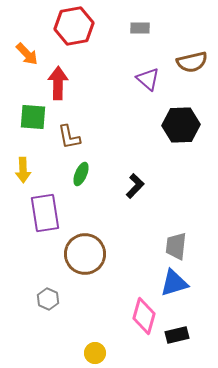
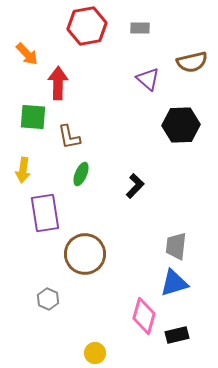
red hexagon: moved 13 px right
yellow arrow: rotated 10 degrees clockwise
